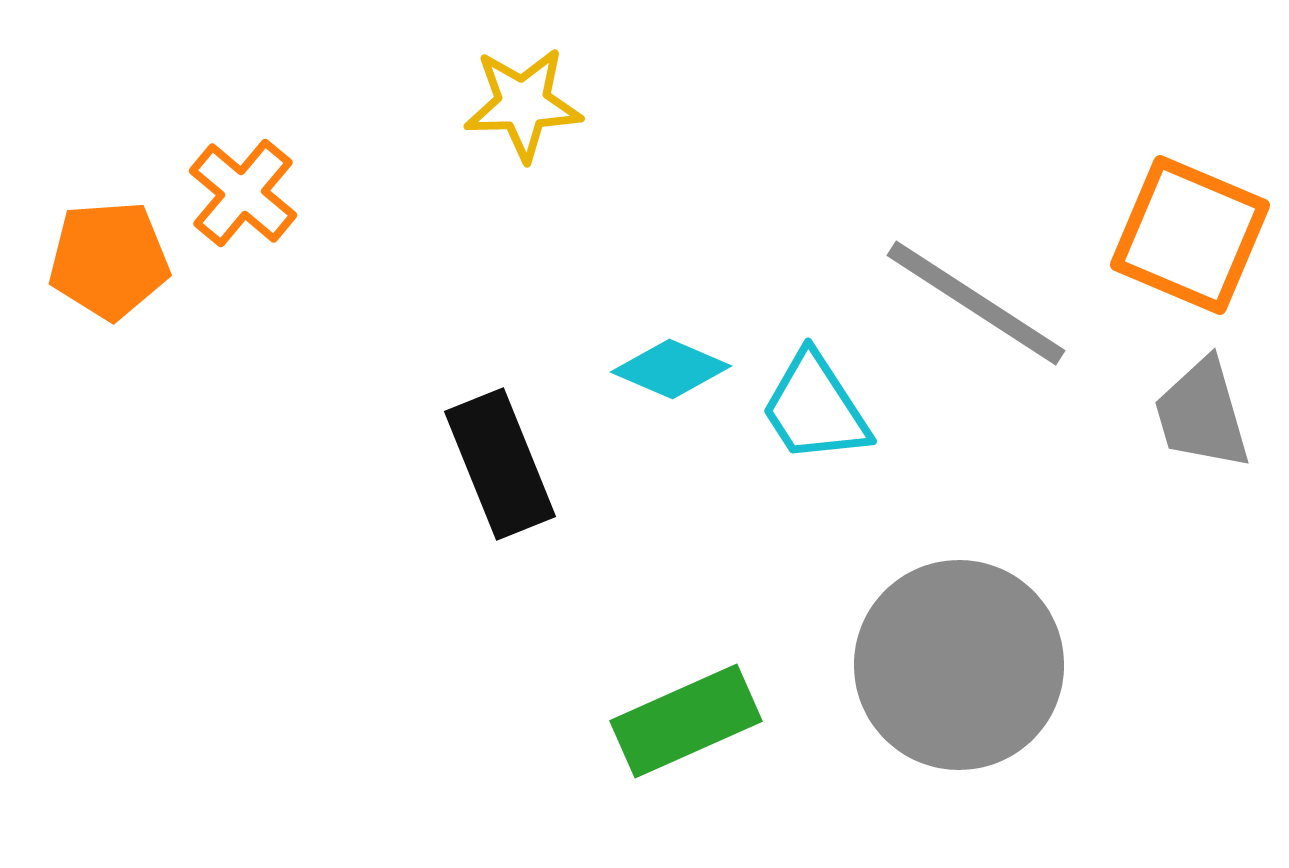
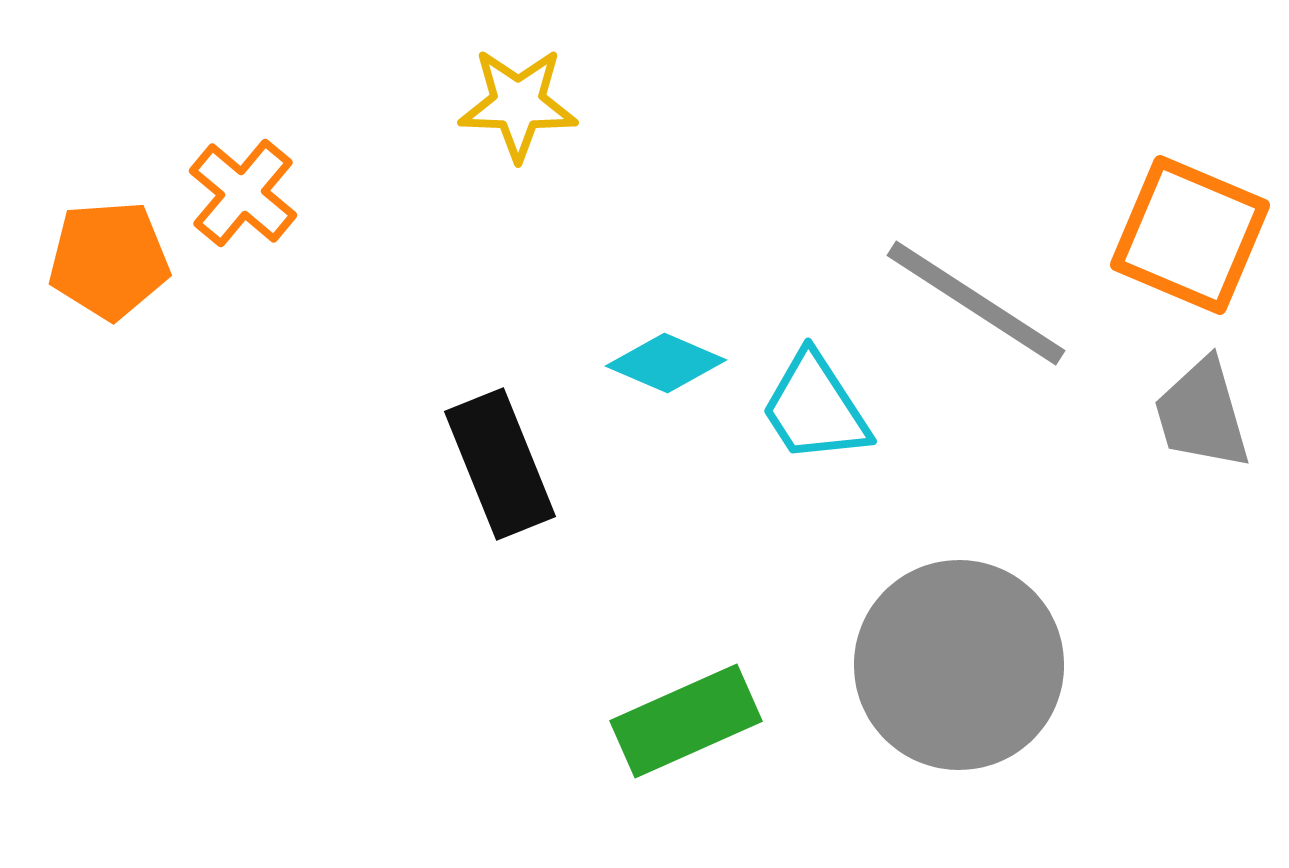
yellow star: moved 5 px left; rotated 4 degrees clockwise
cyan diamond: moved 5 px left, 6 px up
